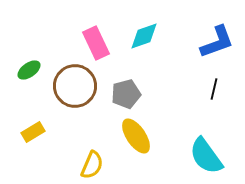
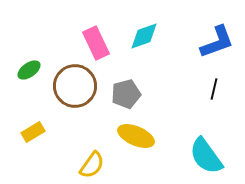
yellow ellipse: rotated 33 degrees counterclockwise
yellow semicircle: rotated 12 degrees clockwise
